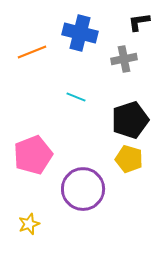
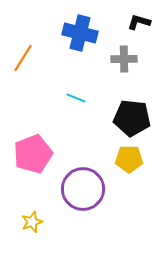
black L-shape: rotated 25 degrees clockwise
orange line: moved 9 px left, 6 px down; rotated 36 degrees counterclockwise
gray cross: rotated 10 degrees clockwise
cyan line: moved 1 px down
black pentagon: moved 2 px right, 2 px up; rotated 24 degrees clockwise
pink pentagon: moved 1 px up
yellow pentagon: rotated 16 degrees counterclockwise
yellow star: moved 3 px right, 2 px up
